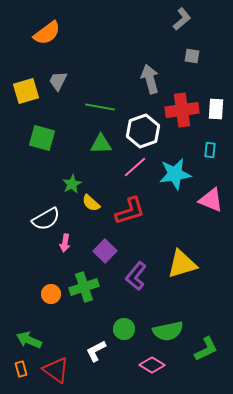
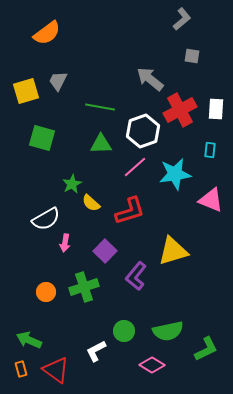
gray arrow: rotated 36 degrees counterclockwise
red cross: moved 2 px left; rotated 20 degrees counterclockwise
yellow triangle: moved 9 px left, 13 px up
orange circle: moved 5 px left, 2 px up
green circle: moved 2 px down
